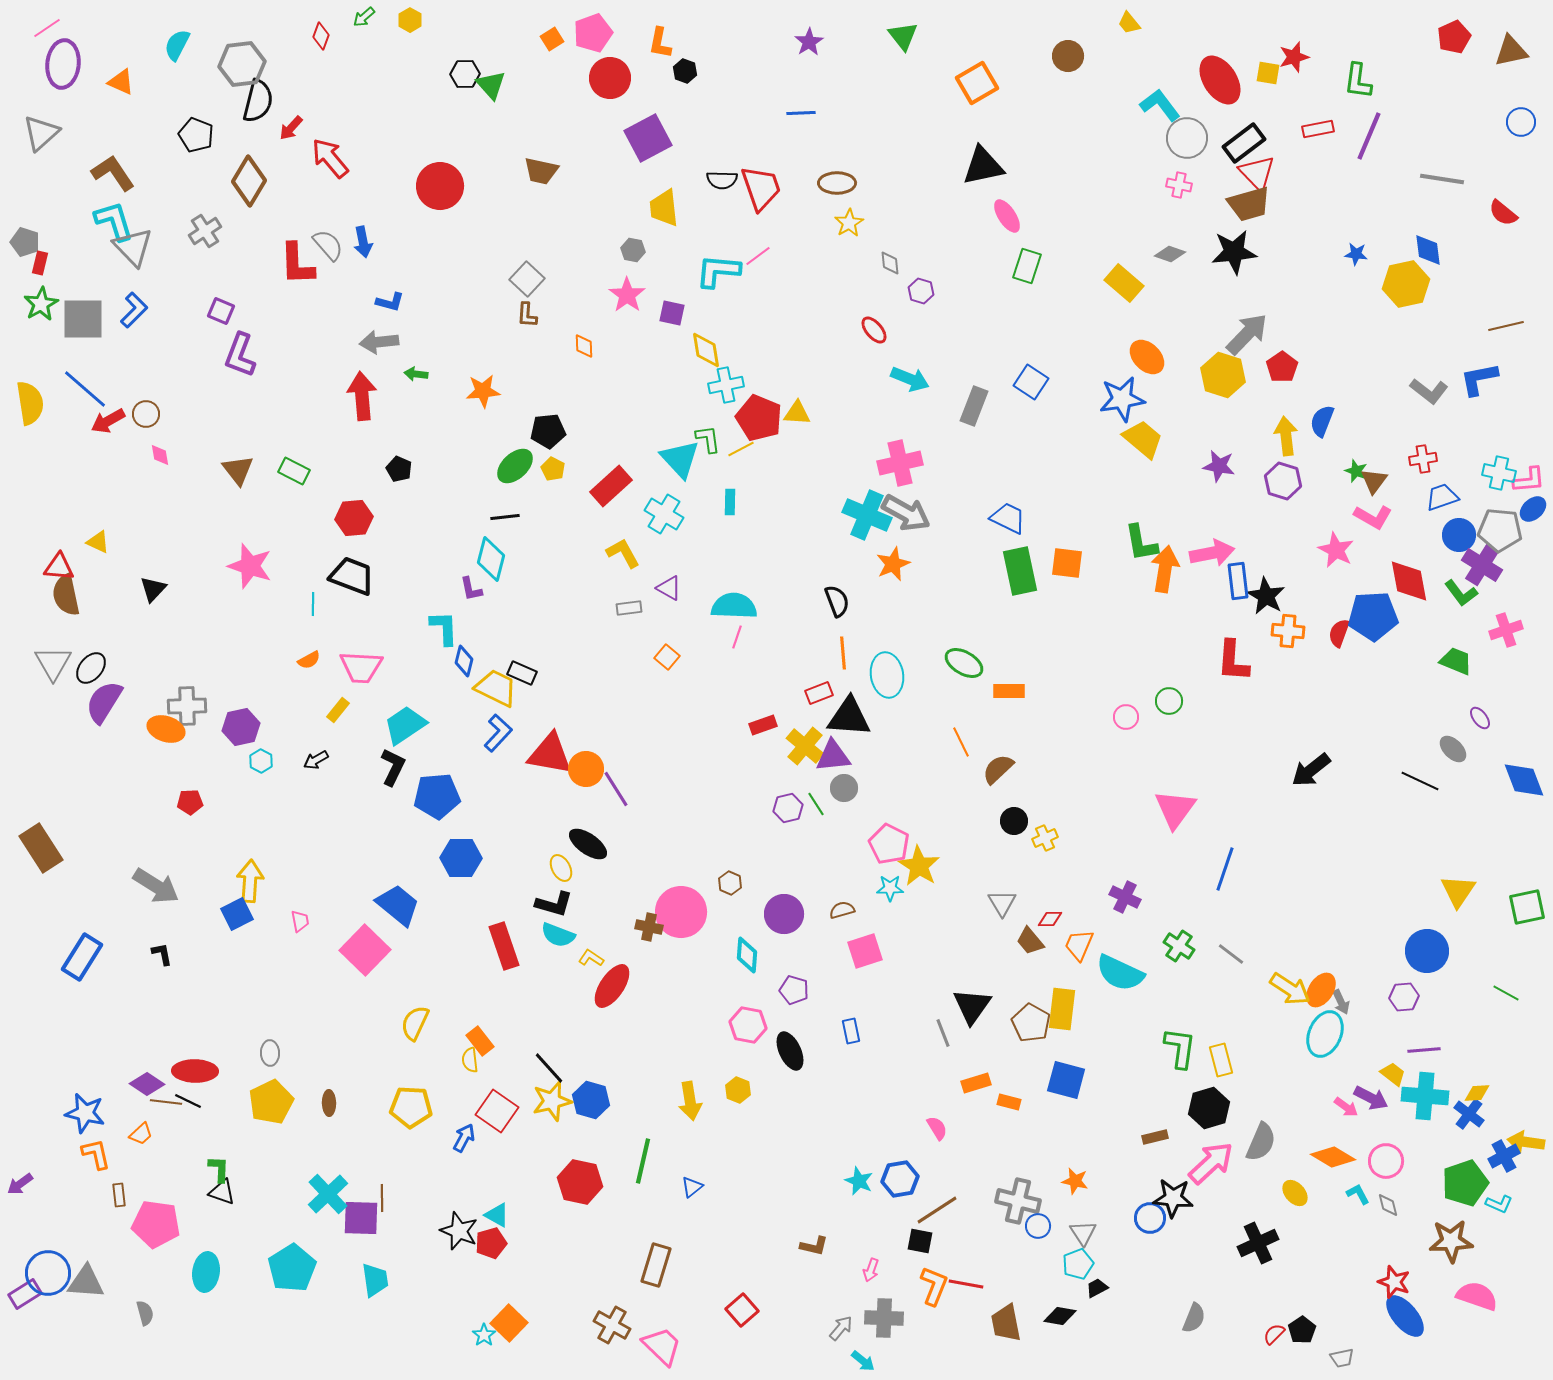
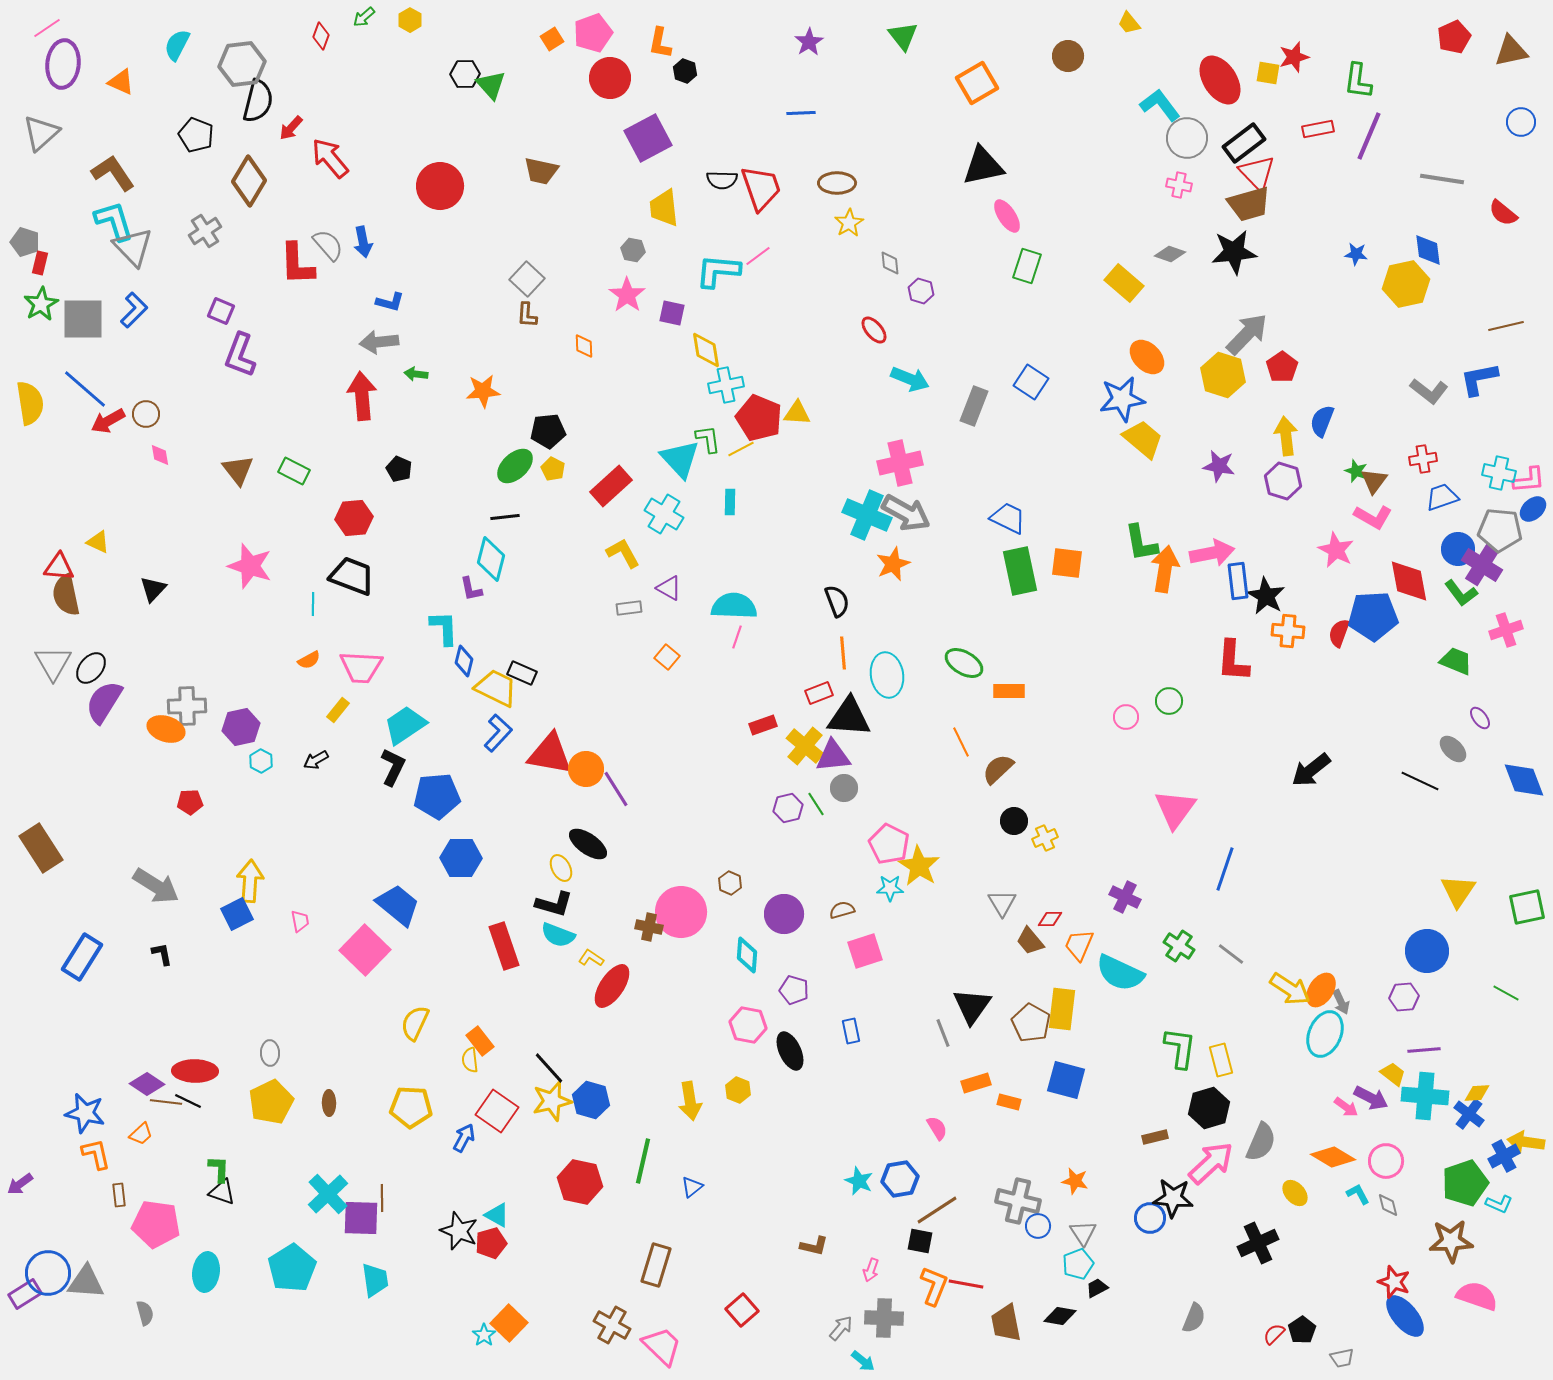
blue circle at (1459, 535): moved 1 px left, 14 px down
